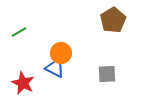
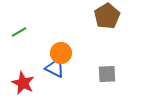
brown pentagon: moved 6 px left, 4 px up
